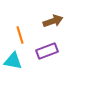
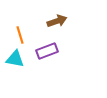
brown arrow: moved 4 px right
cyan triangle: moved 2 px right, 2 px up
